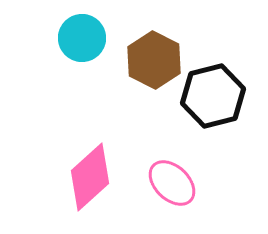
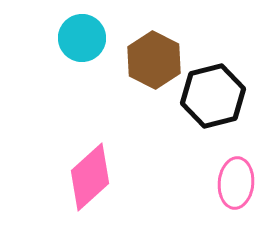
pink ellipse: moved 64 px right; rotated 51 degrees clockwise
